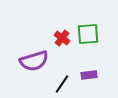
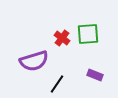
purple rectangle: moved 6 px right; rotated 28 degrees clockwise
black line: moved 5 px left
